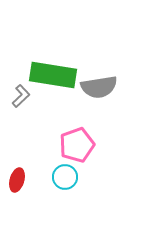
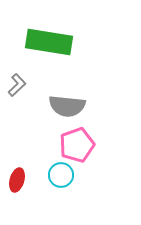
green rectangle: moved 4 px left, 33 px up
gray semicircle: moved 32 px left, 19 px down; rotated 15 degrees clockwise
gray L-shape: moved 4 px left, 11 px up
cyan circle: moved 4 px left, 2 px up
